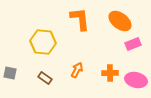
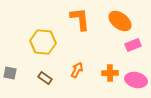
pink rectangle: moved 1 px down
